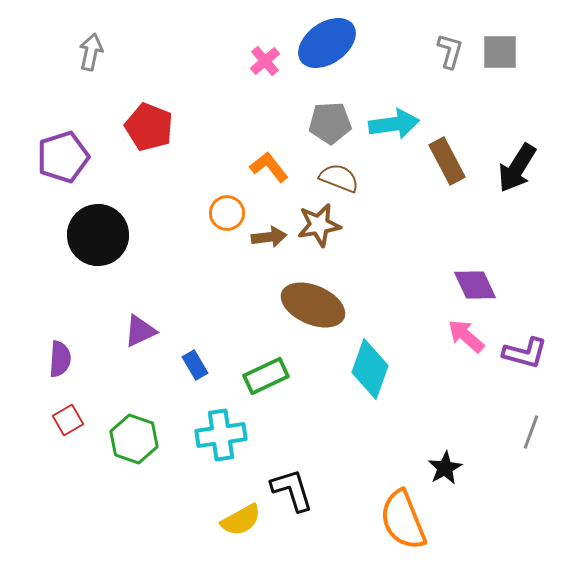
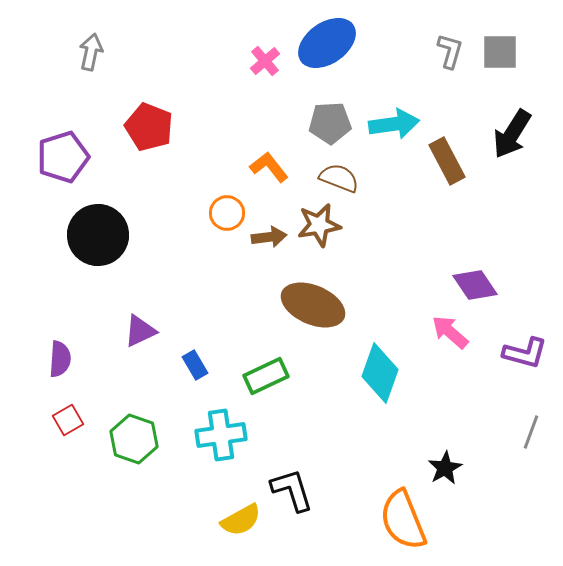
black arrow: moved 5 px left, 34 px up
purple diamond: rotated 9 degrees counterclockwise
pink arrow: moved 16 px left, 4 px up
cyan diamond: moved 10 px right, 4 px down
